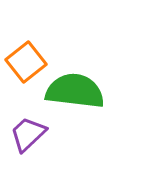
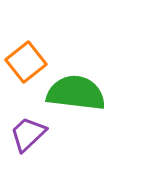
green semicircle: moved 1 px right, 2 px down
